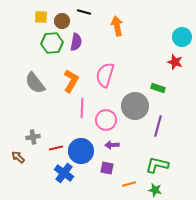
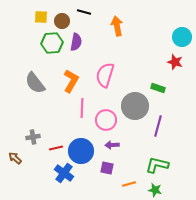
brown arrow: moved 3 px left, 1 px down
